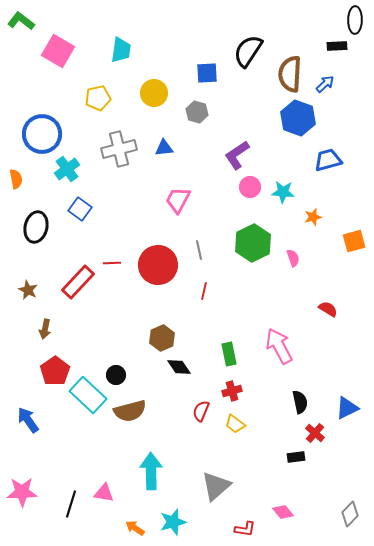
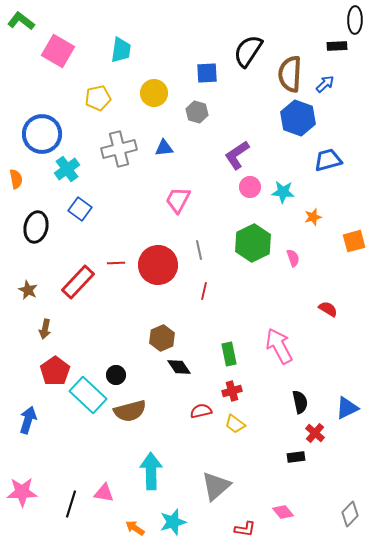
red line at (112, 263): moved 4 px right
red semicircle at (201, 411): rotated 55 degrees clockwise
blue arrow at (28, 420): rotated 52 degrees clockwise
